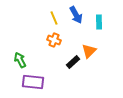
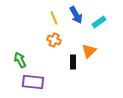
cyan rectangle: rotated 56 degrees clockwise
black rectangle: rotated 48 degrees counterclockwise
